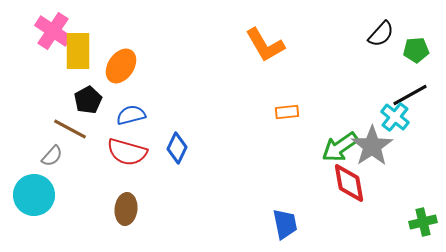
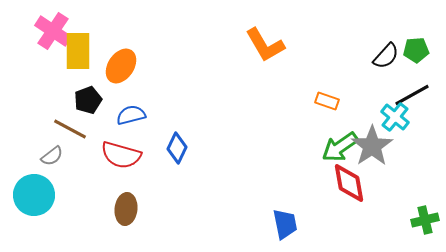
black semicircle: moved 5 px right, 22 px down
black line: moved 2 px right
black pentagon: rotated 8 degrees clockwise
orange rectangle: moved 40 px right, 11 px up; rotated 25 degrees clockwise
red semicircle: moved 6 px left, 3 px down
gray semicircle: rotated 10 degrees clockwise
green cross: moved 2 px right, 2 px up
